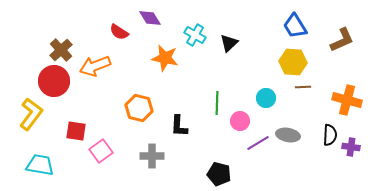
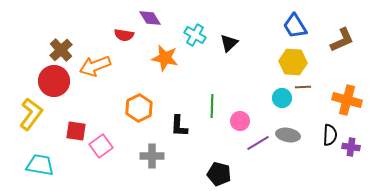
red semicircle: moved 5 px right, 3 px down; rotated 24 degrees counterclockwise
cyan circle: moved 16 px right
green line: moved 5 px left, 3 px down
orange hexagon: rotated 20 degrees clockwise
pink square: moved 5 px up
